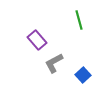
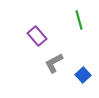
purple rectangle: moved 4 px up
